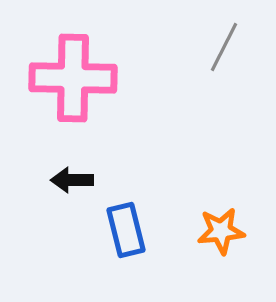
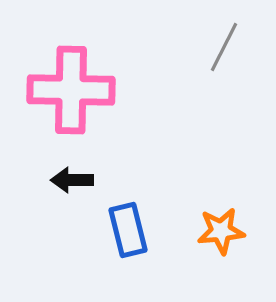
pink cross: moved 2 px left, 12 px down
blue rectangle: moved 2 px right
